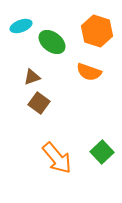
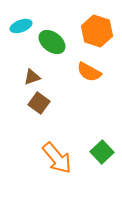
orange semicircle: rotated 10 degrees clockwise
